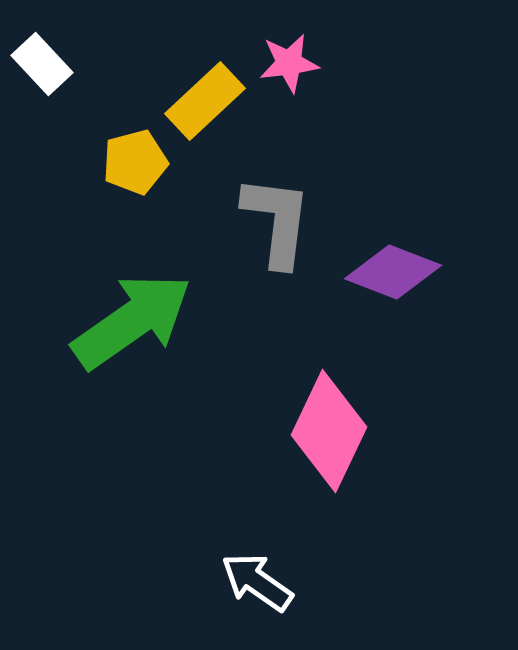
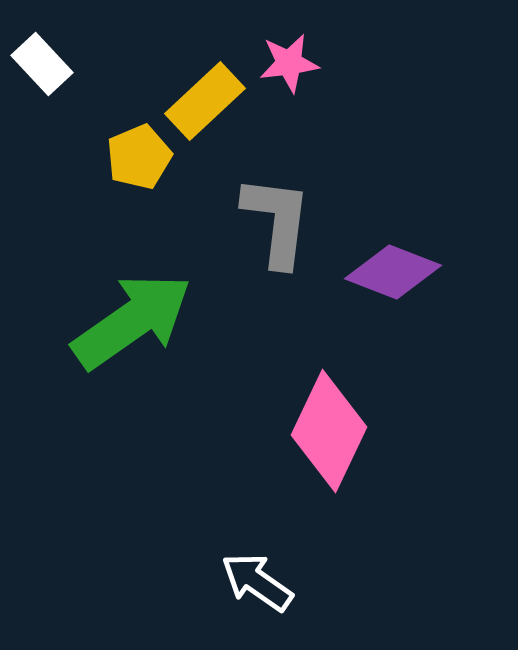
yellow pentagon: moved 4 px right, 5 px up; rotated 8 degrees counterclockwise
